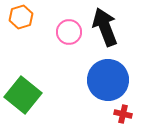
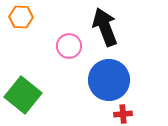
orange hexagon: rotated 20 degrees clockwise
pink circle: moved 14 px down
blue circle: moved 1 px right
red cross: rotated 18 degrees counterclockwise
